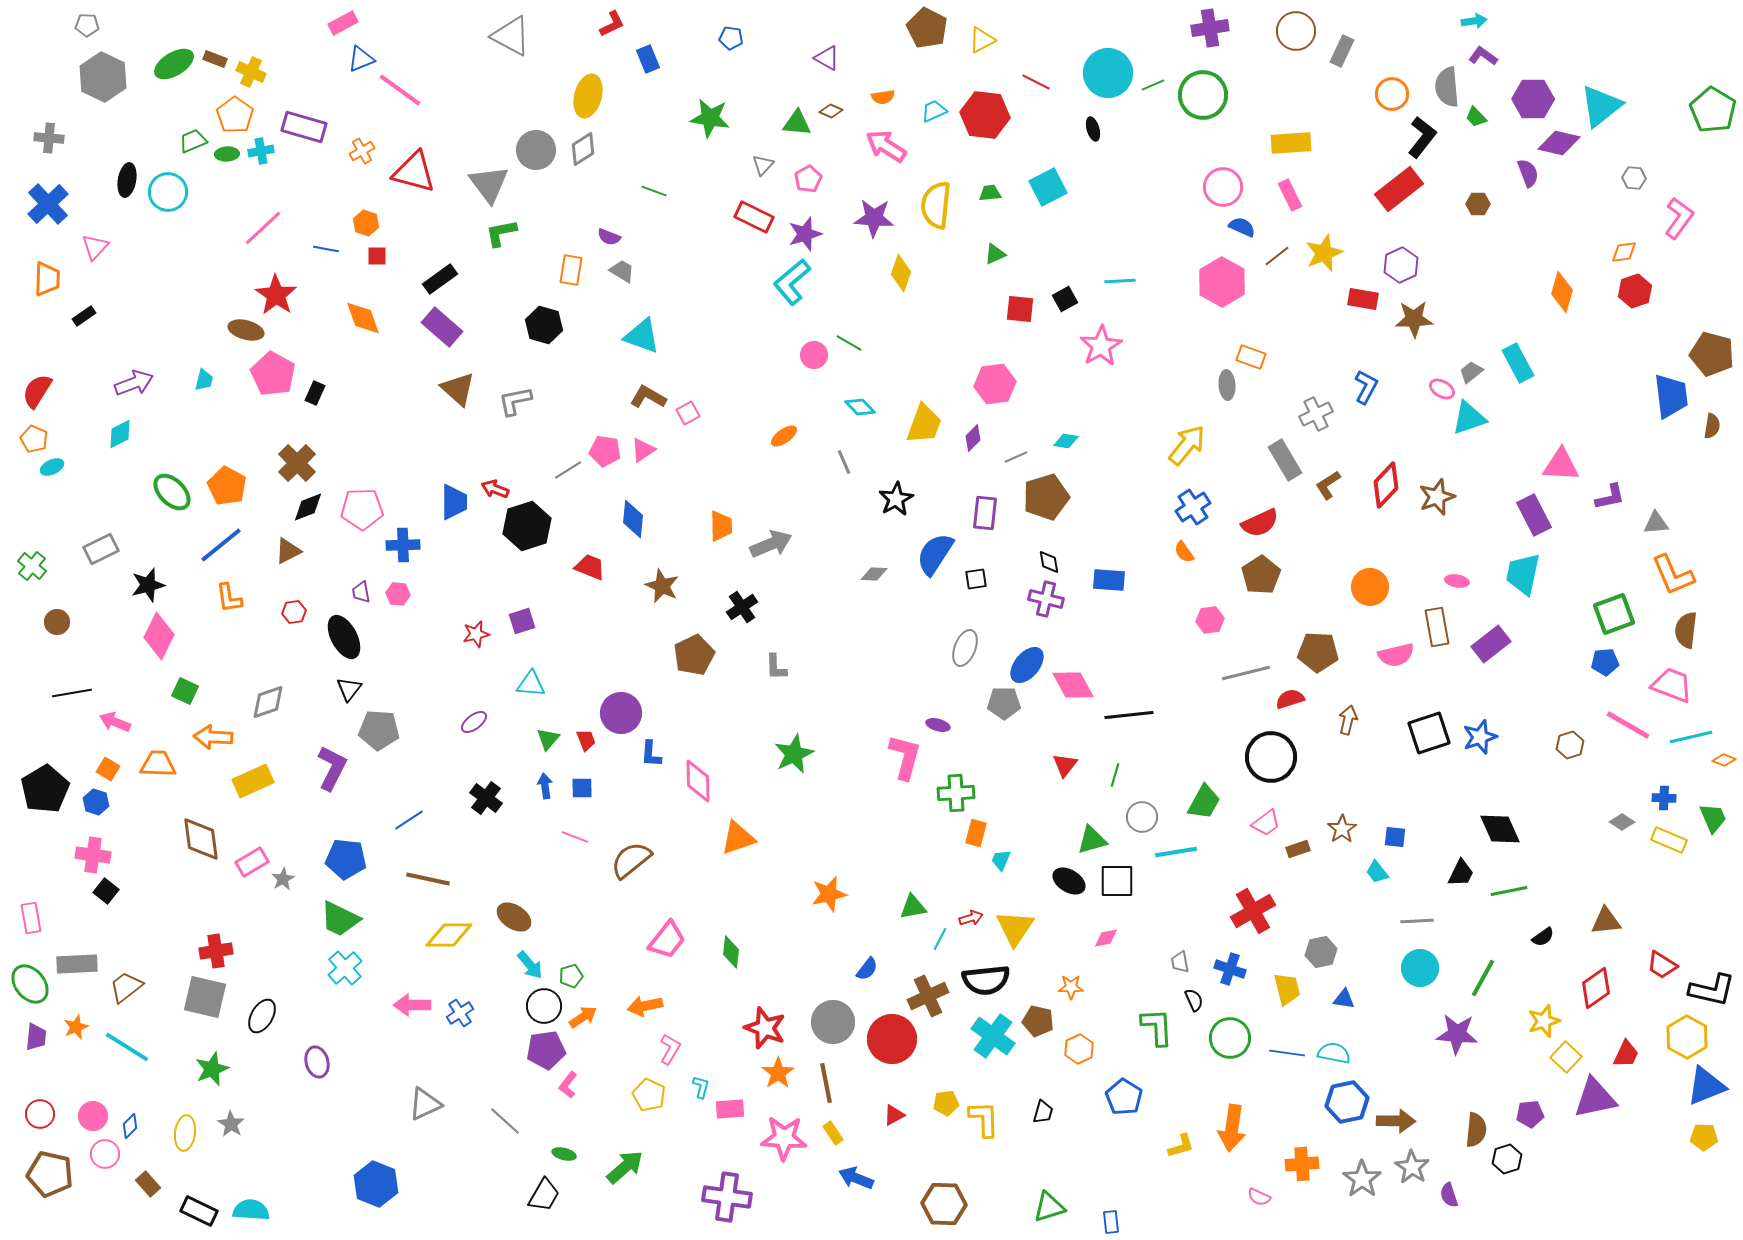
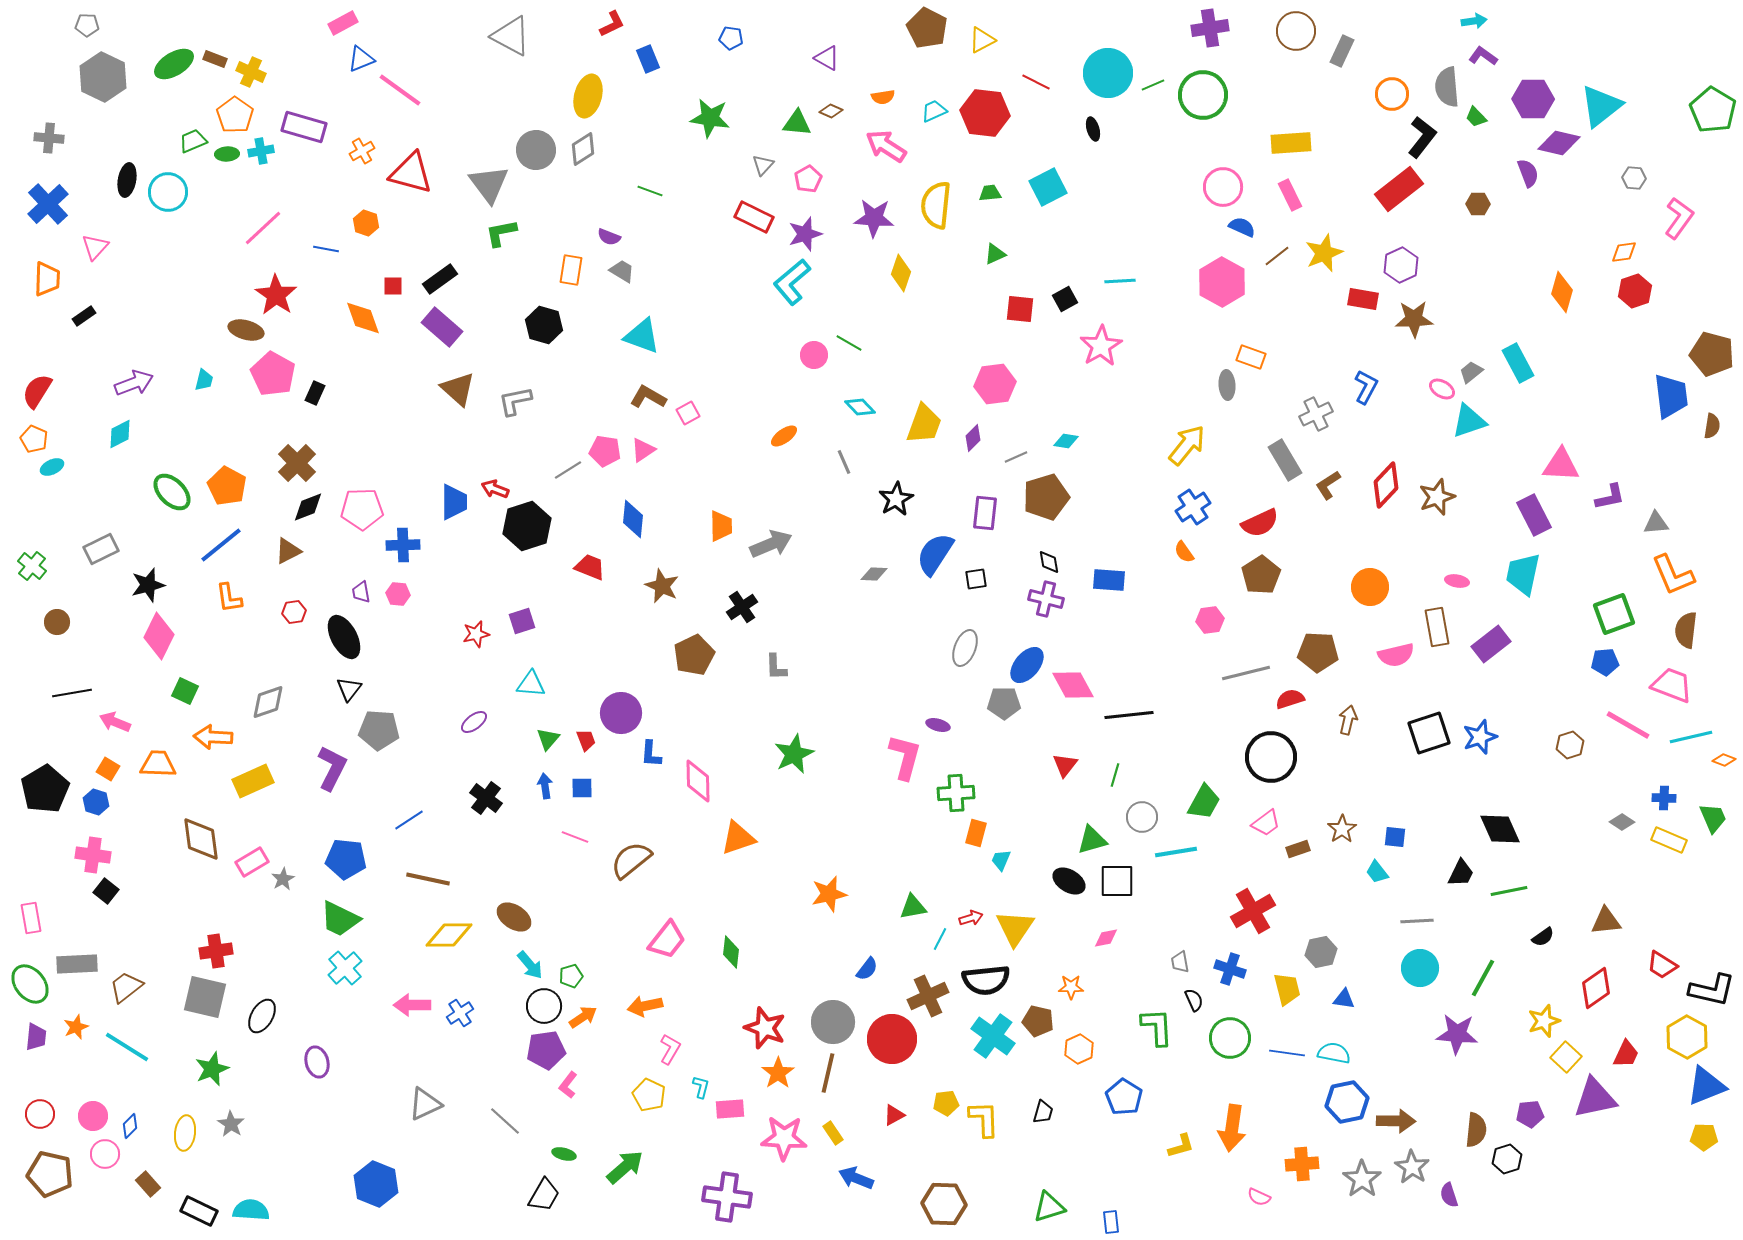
red hexagon at (985, 115): moved 2 px up
red triangle at (414, 172): moved 3 px left, 1 px down
green line at (654, 191): moved 4 px left
red square at (377, 256): moved 16 px right, 30 px down
cyan triangle at (1469, 418): moved 3 px down
brown line at (826, 1083): moved 2 px right, 10 px up; rotated 24 degrees clockwise
